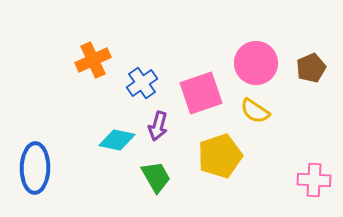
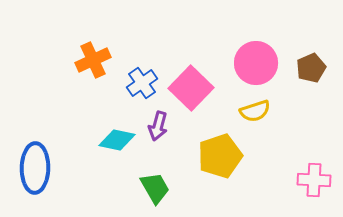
pink square: moved 10 px left, 5 px up; rotated 27 degrees counterclockwise
yellow semicircle: rotated 52 degrees counterclockwise
green trapezoid: moved 1 px left, 11 px down
